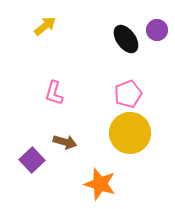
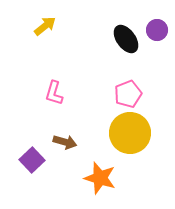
orange star: moved 6 px up
